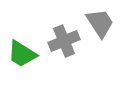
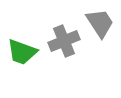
green trapezoid: moved 2 px up; rotated 12 degrees counterclockwise
